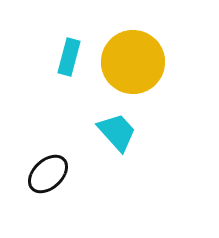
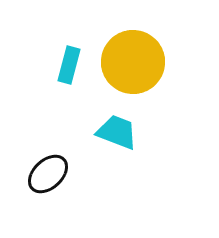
cyan rectangle: moved 8 px down
cyan trapezoid: rotated 27 degrees counterclockwise
